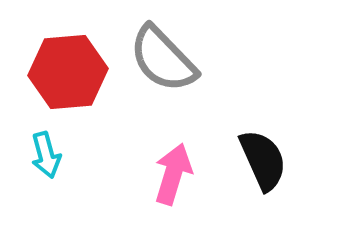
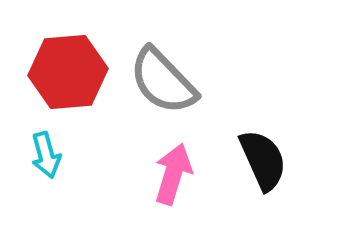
gray semicircle: moved 22 px down
